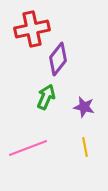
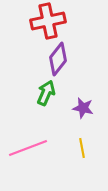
red cross: moved 16 px right, 8 px up
green arrow: moved 4 px up
purple star: moved 1 px left, 1 px down
yellow line: moved 3 px left, 1 px down
